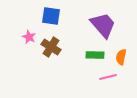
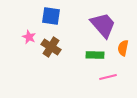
orange semicircle: moved 2 px right, 9 px up
